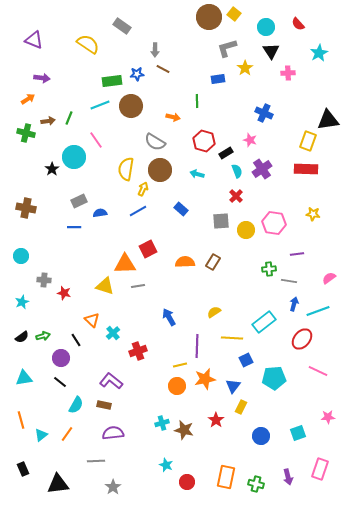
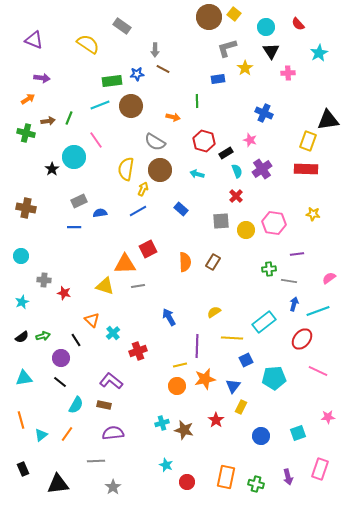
orange semicircle at (185, 262): rotated 90 degrees clockwise
